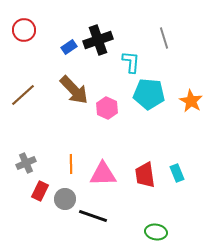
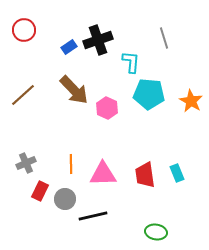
black line: rotated 32 degrees counterclockwise
